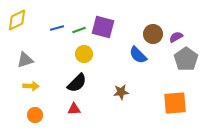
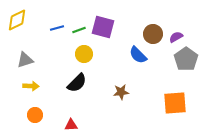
red triangle: moved 3 px left, 16 px down
